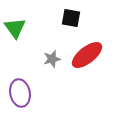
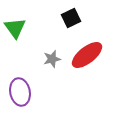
black square: rotated 36 degrees counterclockwise
purple ellipse: moved 1 px up
